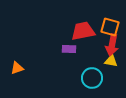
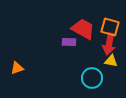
red trapezoid: moved 2 px up; rotated 40 degrees clockwise
red arrow: moved 3 px left, 1 px up
purple rectangle: moved 7 px up
